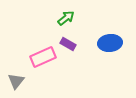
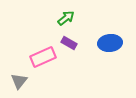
purple rectangle: moved 1 px right, 1 px up
gray triangle: moved 3 px right
